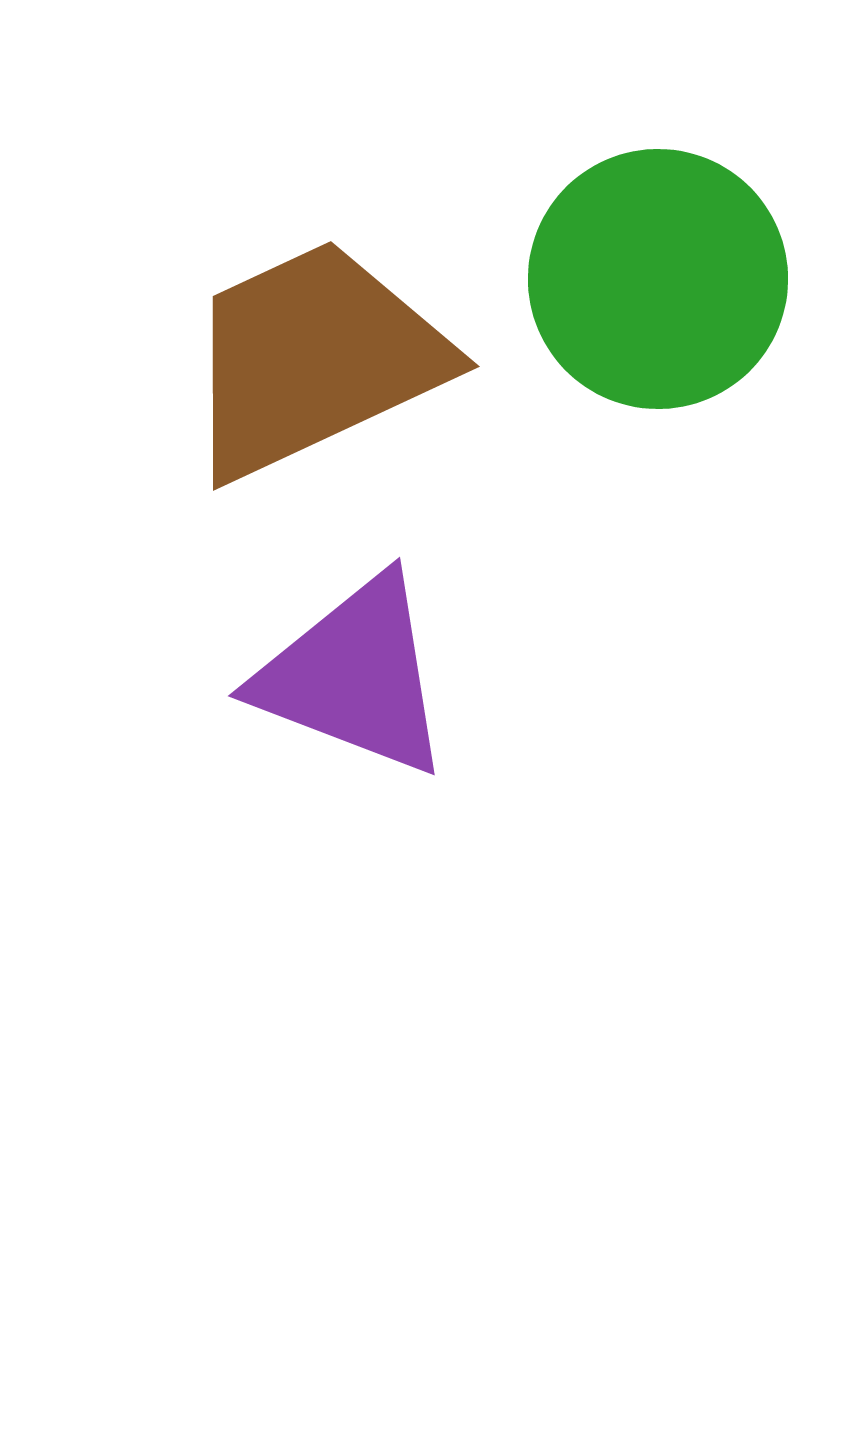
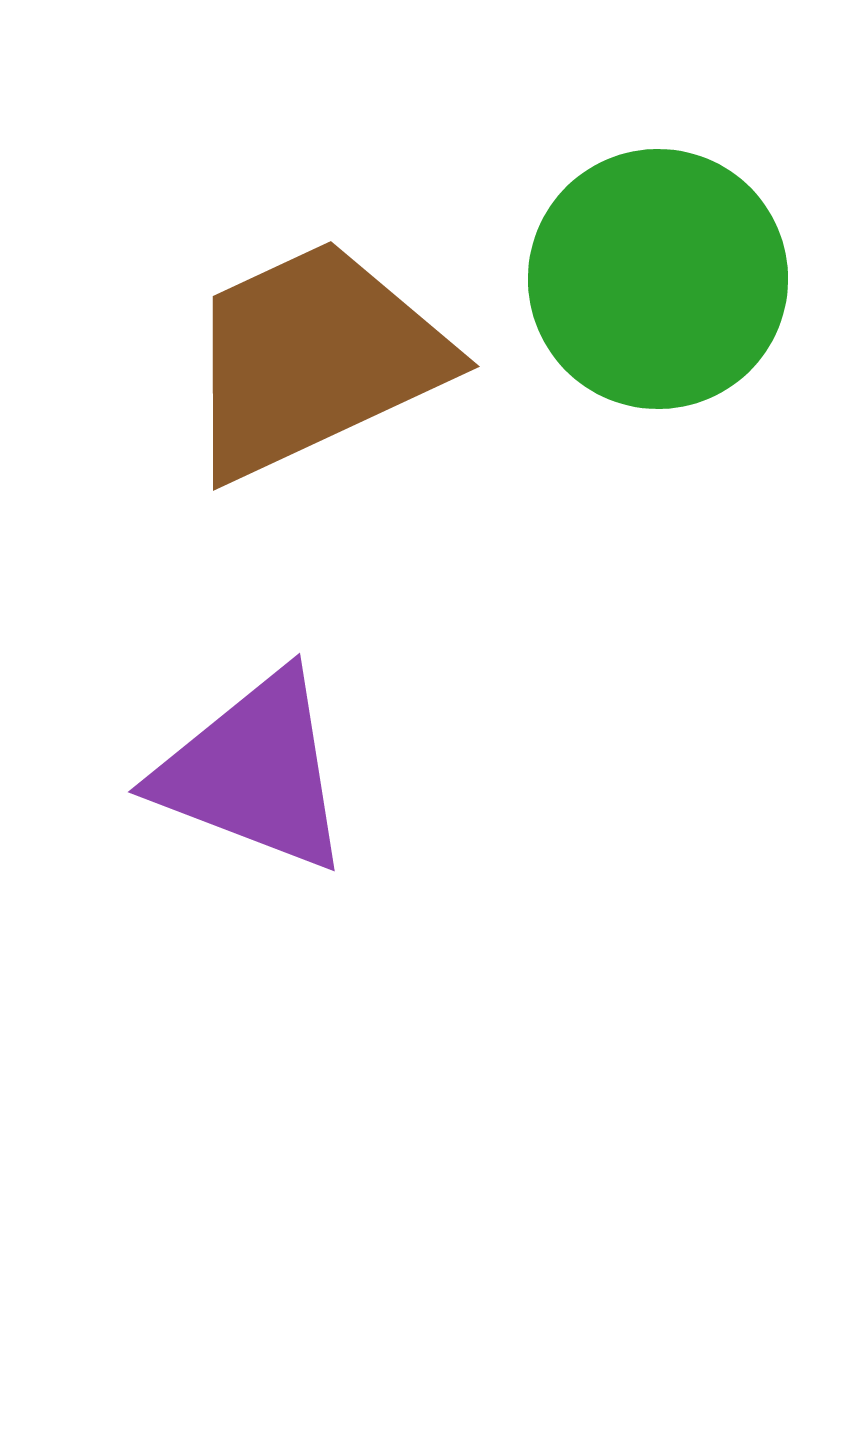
purple triangle: moved 100 px left, 96 px down
